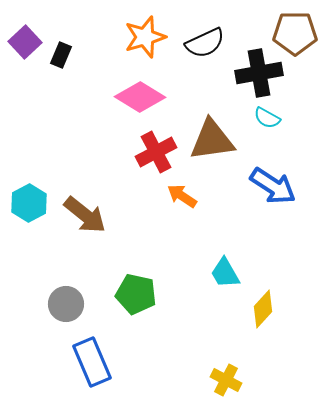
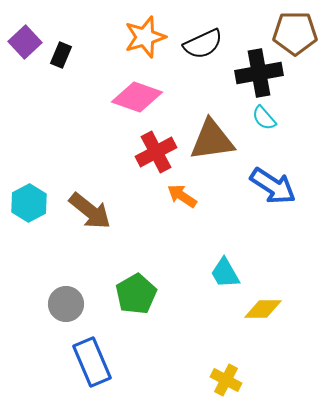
black semicircle: moved 2 px left, 1 px down
pink diamond: moved 3 px left; rotated 12 degrees counterclockwise
cyan semicircle: moved 3 px left; rotated 20 degrees clockwise
brown arrow: moved 5 px right, 4 px up
green pentagon: rotated 30 degrees clockwise
yellow diamond: rotated 48 degrees clockwise
